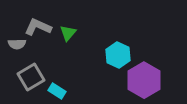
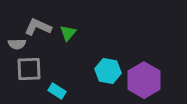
cyan hexagon: moved 10 px left, 16 px down; rotated 15 degrees counterclockwise
gray square: moved 2 px left, 8 px up; rotated 28 degrees clockwise
